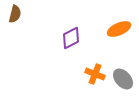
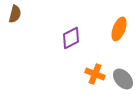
orange ellipse: rotated 45 degrees counterclockwise
